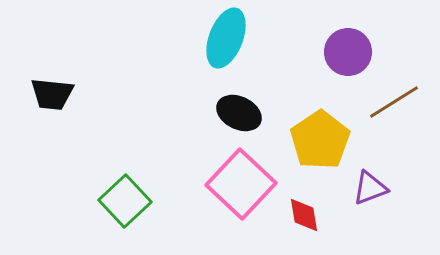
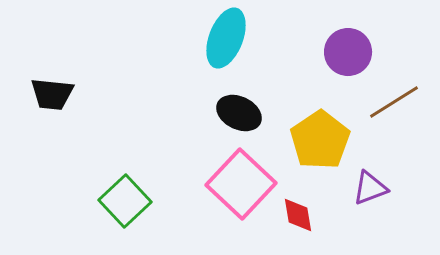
red diamond: moved 6 px left
